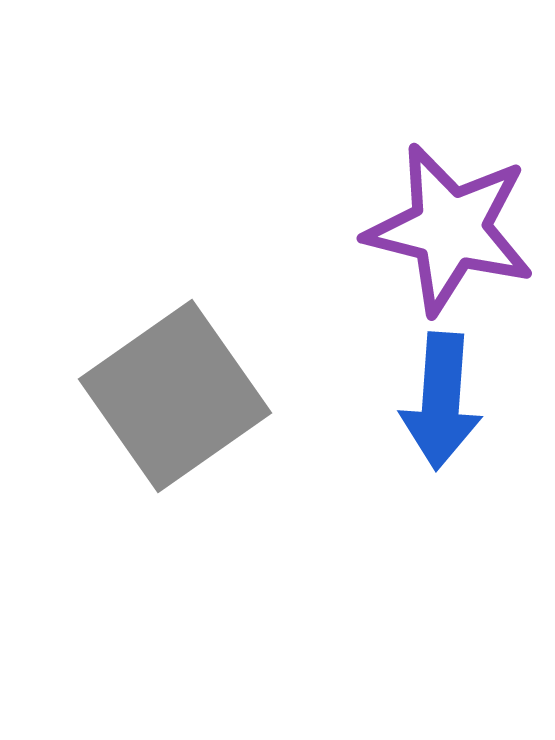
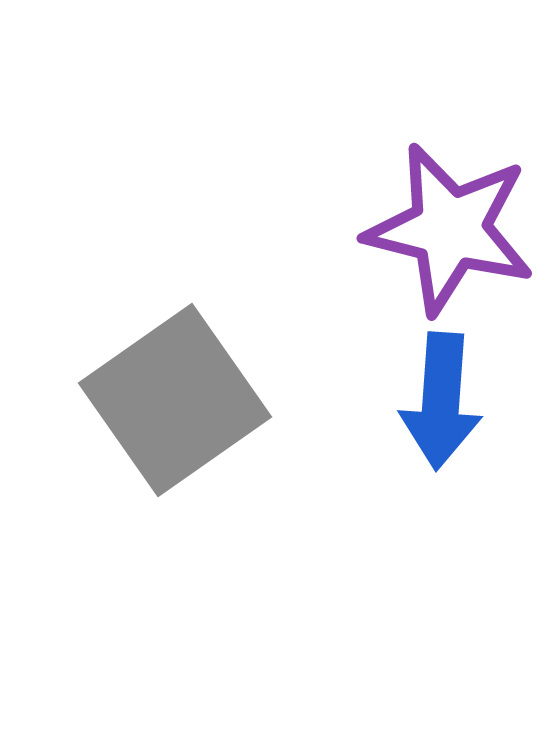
gray square: moved 4 px down
